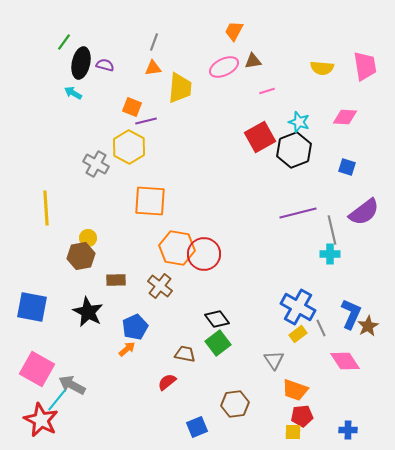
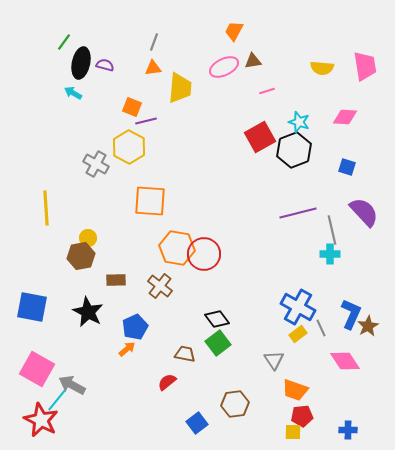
purple semicircle at (364, 212): rotated 96 degrees counterclockwise
blue square at (197, 427): moved 4 px up; rotated 15 degrees counterclockwise
